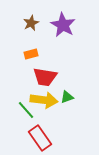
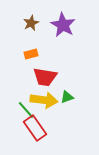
red rectangle: moved 5 px left, 10 px up
